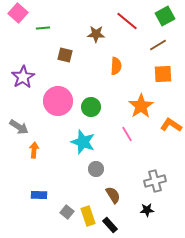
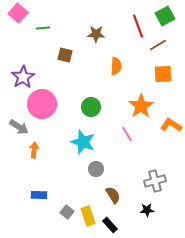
red line: moved 11 px right, 5 px down; rotated 30 degrees clockwise
pink circle: moved 16 px left, 3 px down
